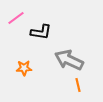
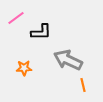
black L-shape: rotated 10 degrees counterclockwise
gray arrow: moved 1 px left
orange line: moved 5 px right
